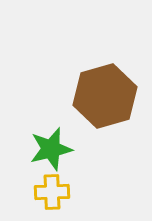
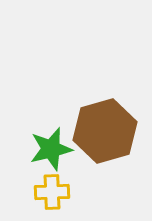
brown hexagon: moved 35 px down
